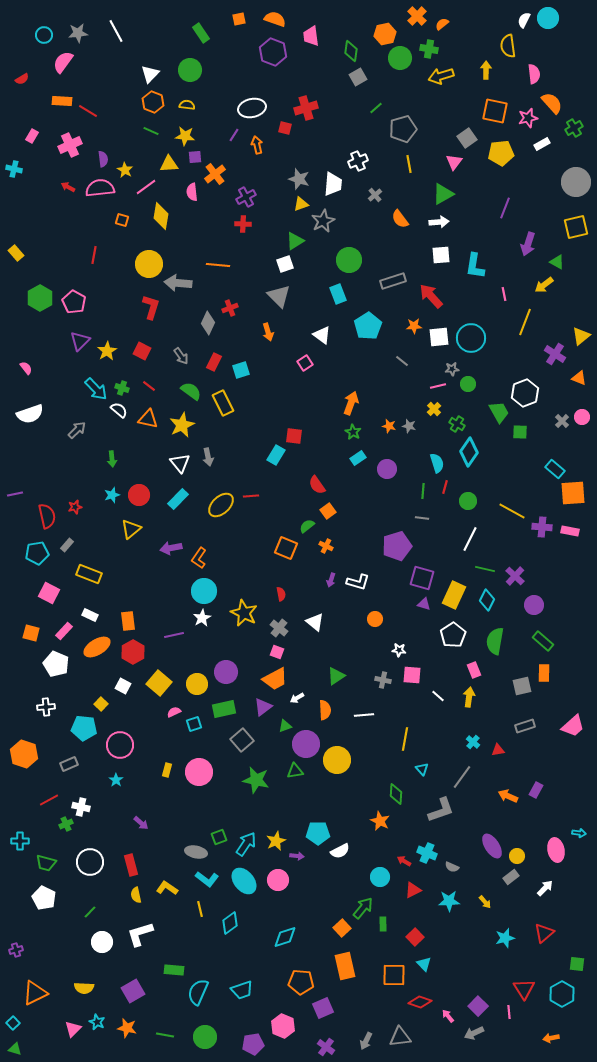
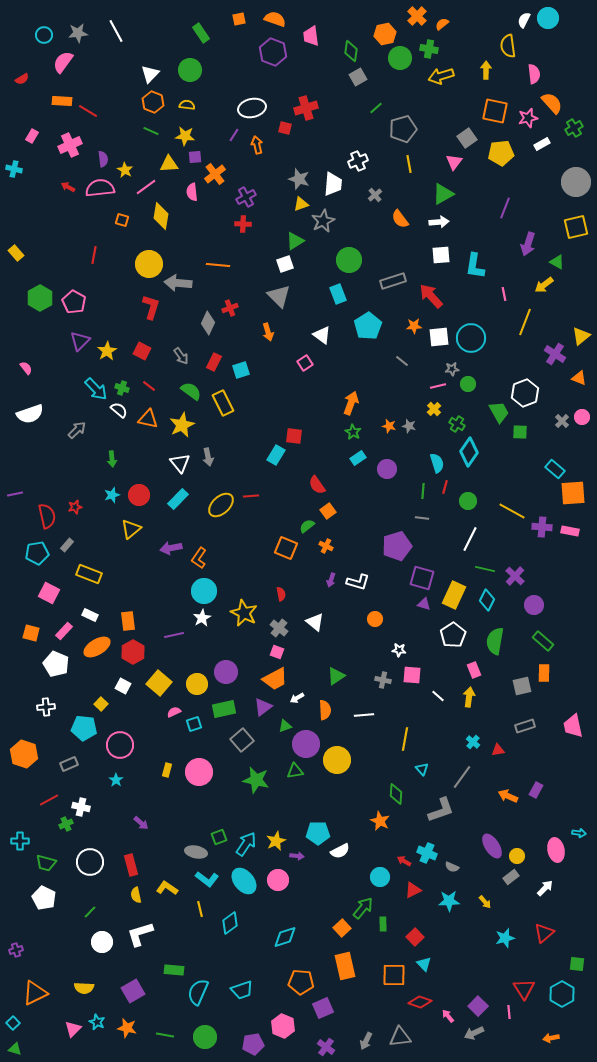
pink trapezoid at (573, 726): rotated 120 degrees clockwise
